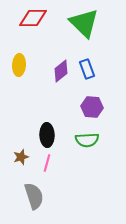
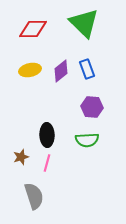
red diamond: moved 11 px down
yellow ellipse: moved 11 px right, 5 px down; rotated 75 degrees clockwise
